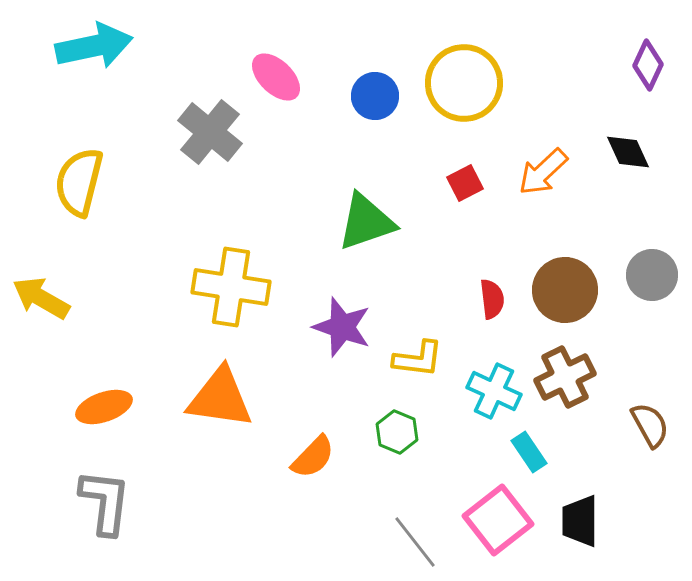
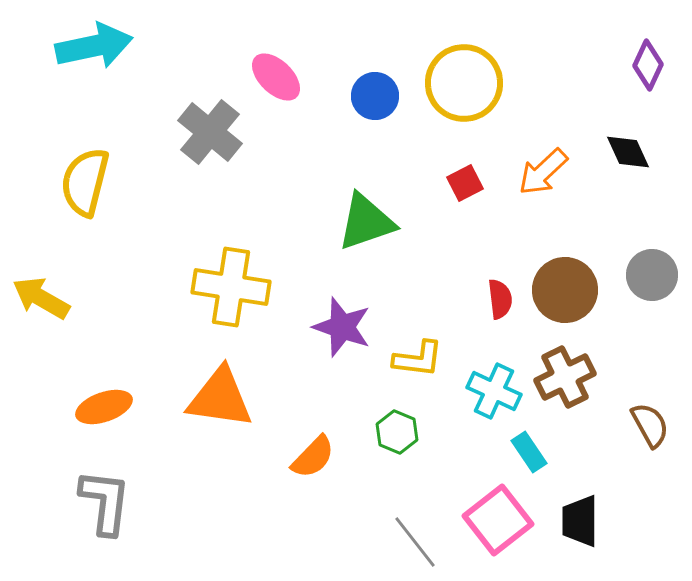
yellow semicircle: moved 6 px right
red semicircle: moved 8 px right
